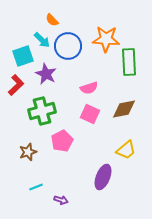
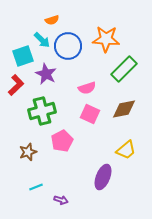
orange semicircle: rotated 64 degrees counterclockwise
green rectangle: moved 5 px left, 7 px down; rotated 48 degrees clockwise
pink semicircle: moved 2 px left
